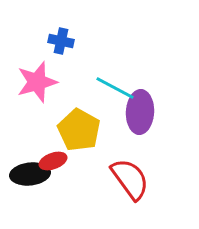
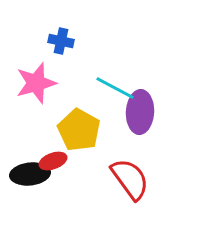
pink star: moved 1 px left, 1 px down
